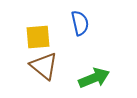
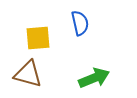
yellow square: moved 1 px down
brown triangle: moved 16 px left, 8 px down; rotated 24 degrees counterclockwise
